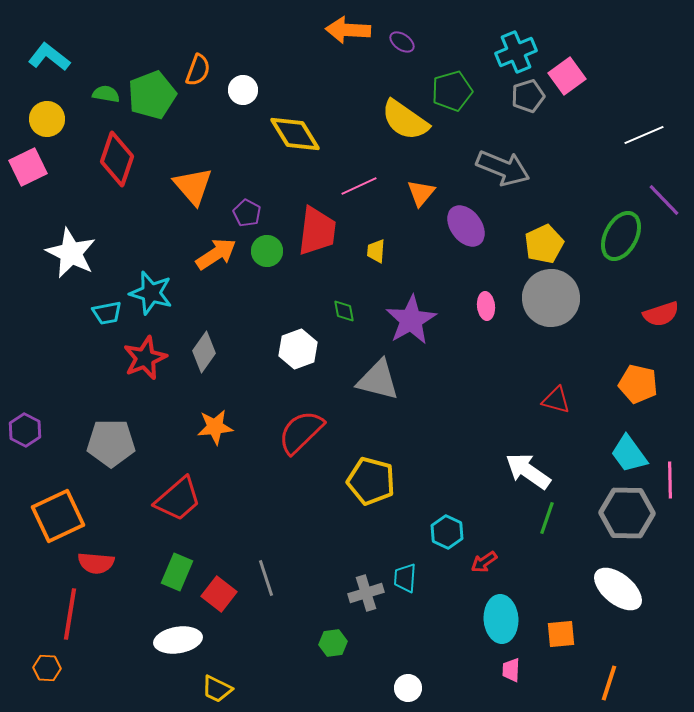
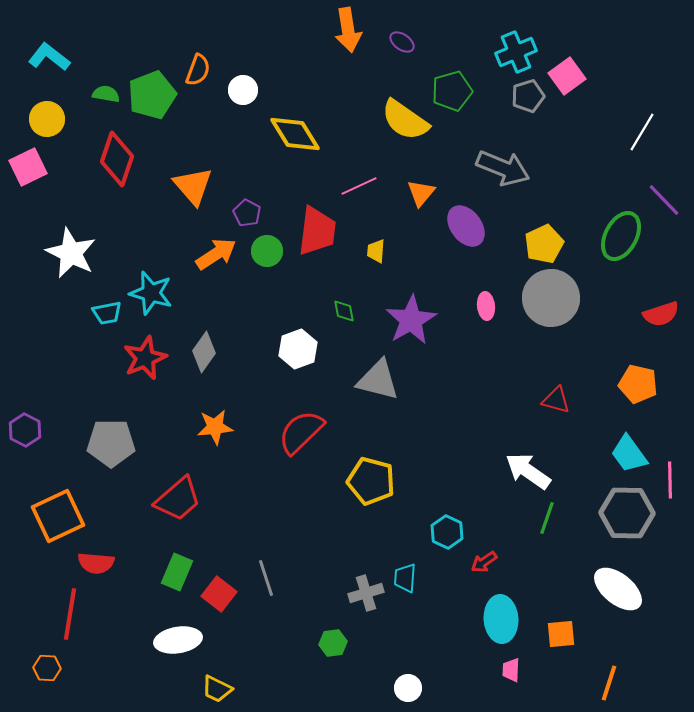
orange arrow at (348, 30): rotated 102 degrees counterclockwise
white line at (644, 135): moved 2 px left, 3 px up; rotated 36 degrees counterclockwise
